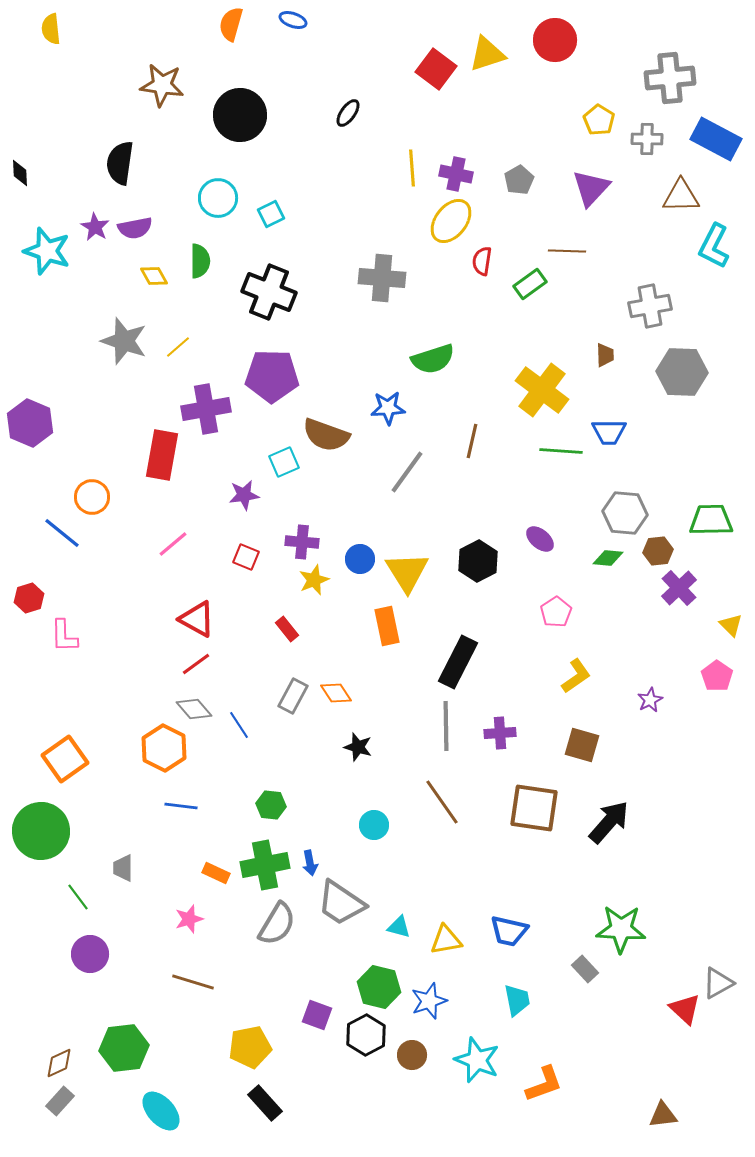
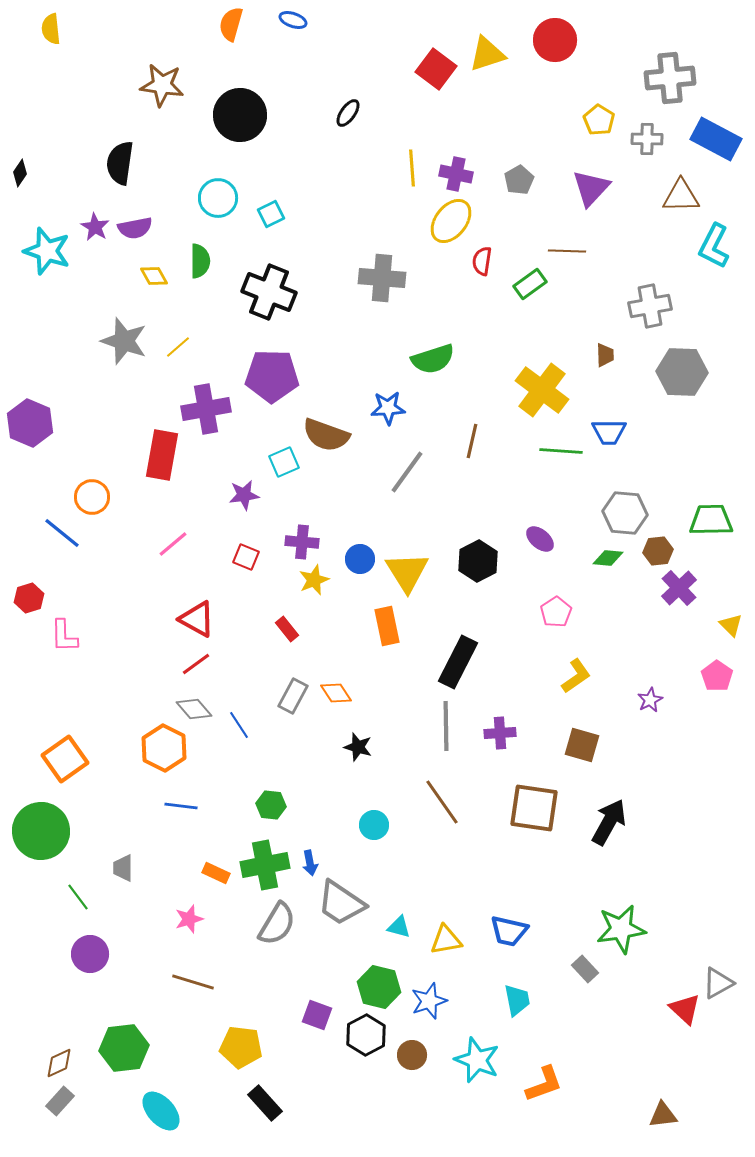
black diamond at (20, 173): rotated 36 degrees clockwise
black arrow at (609, 822): rotated 12 degrees counterclockwise
green star at (621, 929): rotated 12 degrees counterclockwise
yellow pentagon at (250, 1047): moved 9 px left; rotated 18 degrees clockwise
